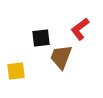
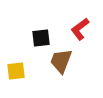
brown trapezoid: moved 4 px down
